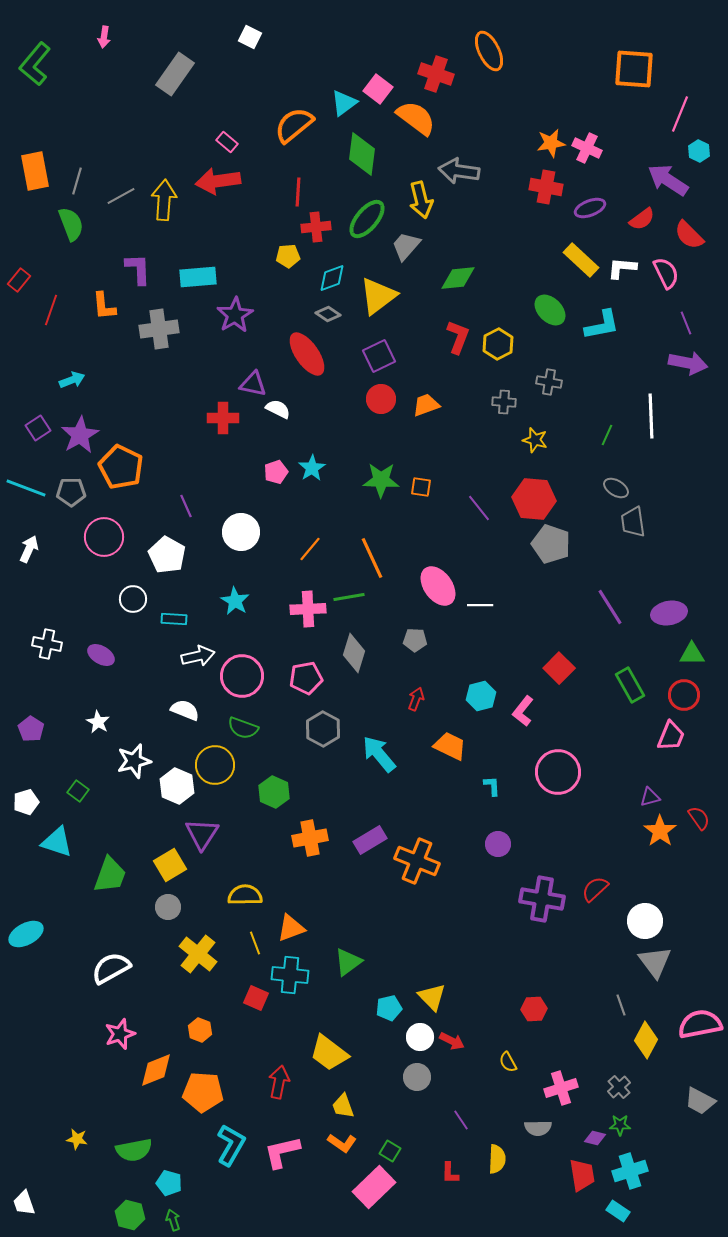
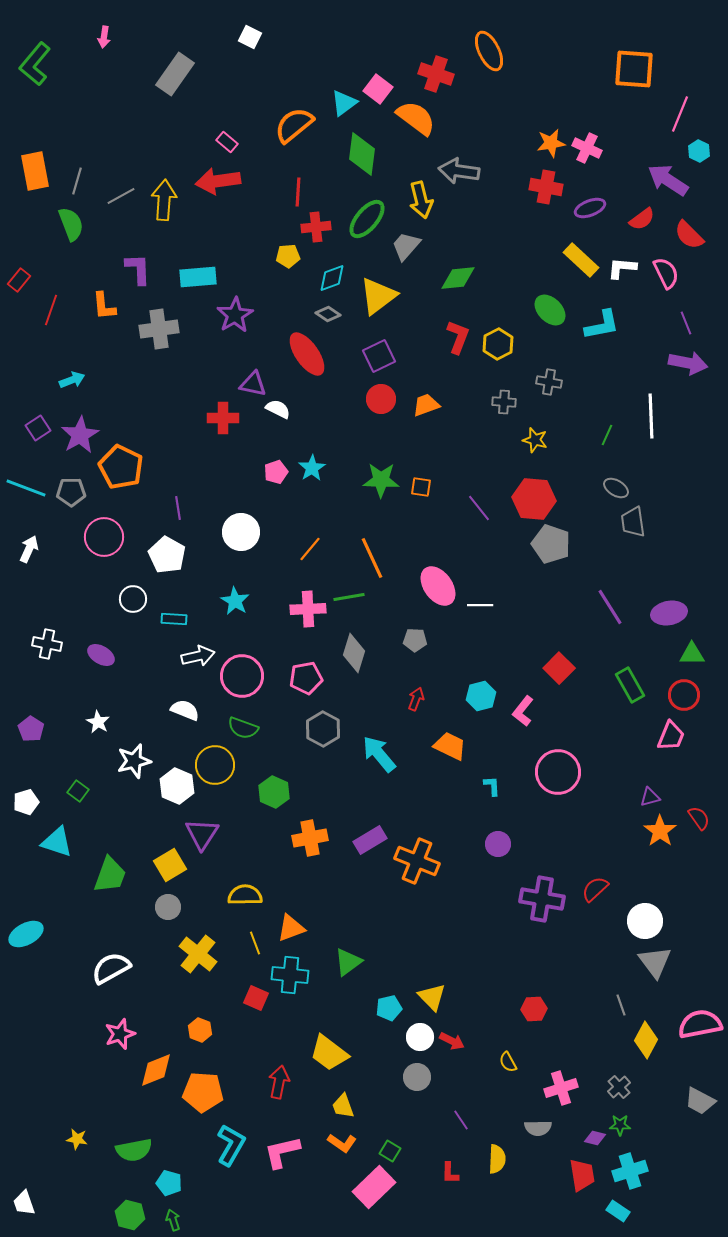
purple line at (186, 506): moved 8 px left, 2 px down; rotated 15 degrees clockwise
